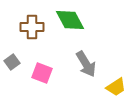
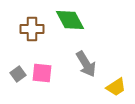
brown cross: moved 2 px down
gray square: moved 6 px right, 12 px down
pink square: rotated 15 degrees counterclockwise
